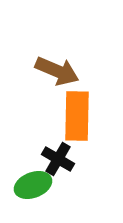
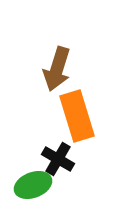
brown arrow: moved 2 px up; rotated 84 degrees clockwise
orange rectangle: rotated 18 degrees counterclockwise
